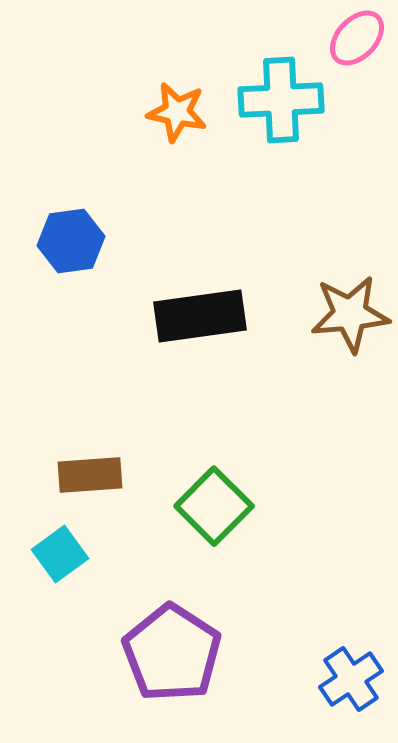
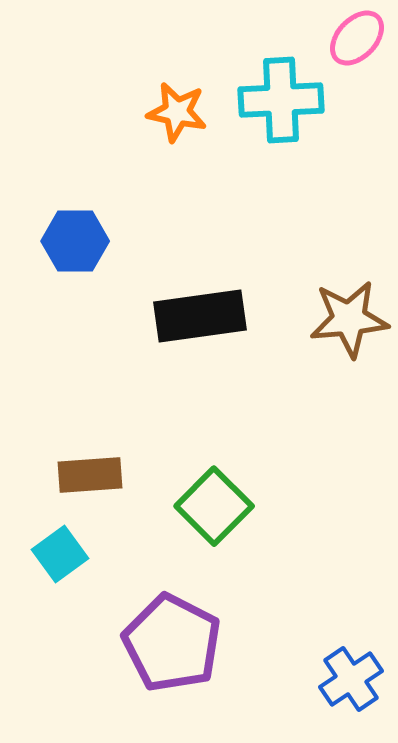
blue hexagon: moved 4 px right; rotated 8 degrees clockwise
brown star: moved 1 px left, 5 px down
purple pentagon: moved 10 px up; rotated 6 degrees counterclockwise
